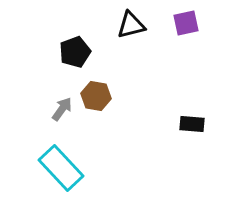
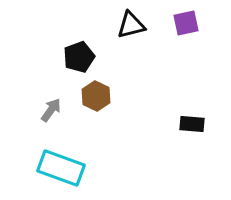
black pentagon: moved 4 px right, 5 px down
brown hexagon: rotated 16 degrees clockwise
gray arrow: moved 11 px left, 1 px down
cyan rectangle: rotated 27 degrees counterclockwise
